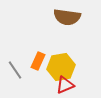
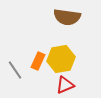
yellow hexagon: moved 8 px up
